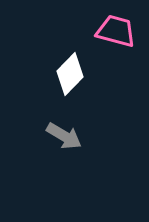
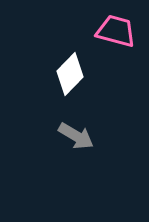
gray arrow: moved 12 px right
